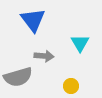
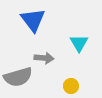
cyan triangle: moved 1 px left
gray arrow: moved 2 px down
